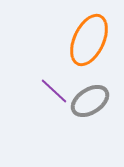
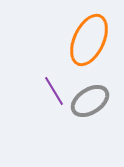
purple line: rotated 16 degrees clockwise
